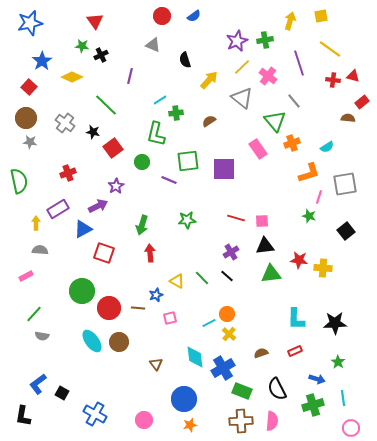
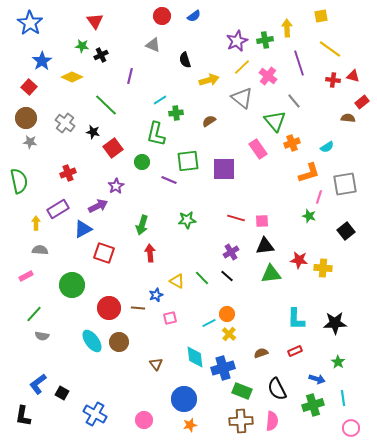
yellow arrow at (290, 21): moved 3 px left, 7 px down; rotated 18 degrees counterclockwise
blue star at (30, 23): rotated 25 degrees counterclockwise
yellow arrow at (209, 80): rotated 30 degrees clockwise
green circle at (82, 291): moved 10 px left, 6 px up
blue cross at (223, 368): rotated 15 degrees clockwise
